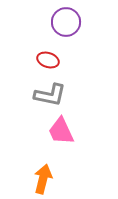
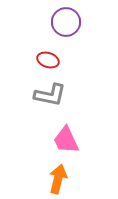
pink trapezoid: moved 5 px right, 9 px down
orange arrow: moved 15 px right
